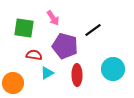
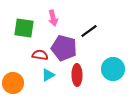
pink arrow: rotated 21 degrees clockwise
black line: moved 4 px left, 1 px down
purple pentagon: moved 1 px left, 2 px down
red semicircle: moved 6 px right
cyan triangle: moved 1 px right, 2 px down
